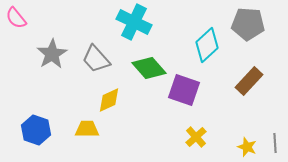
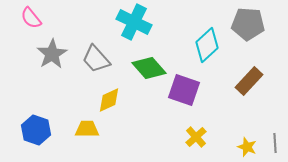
pink semicircle: moved 15 px right
